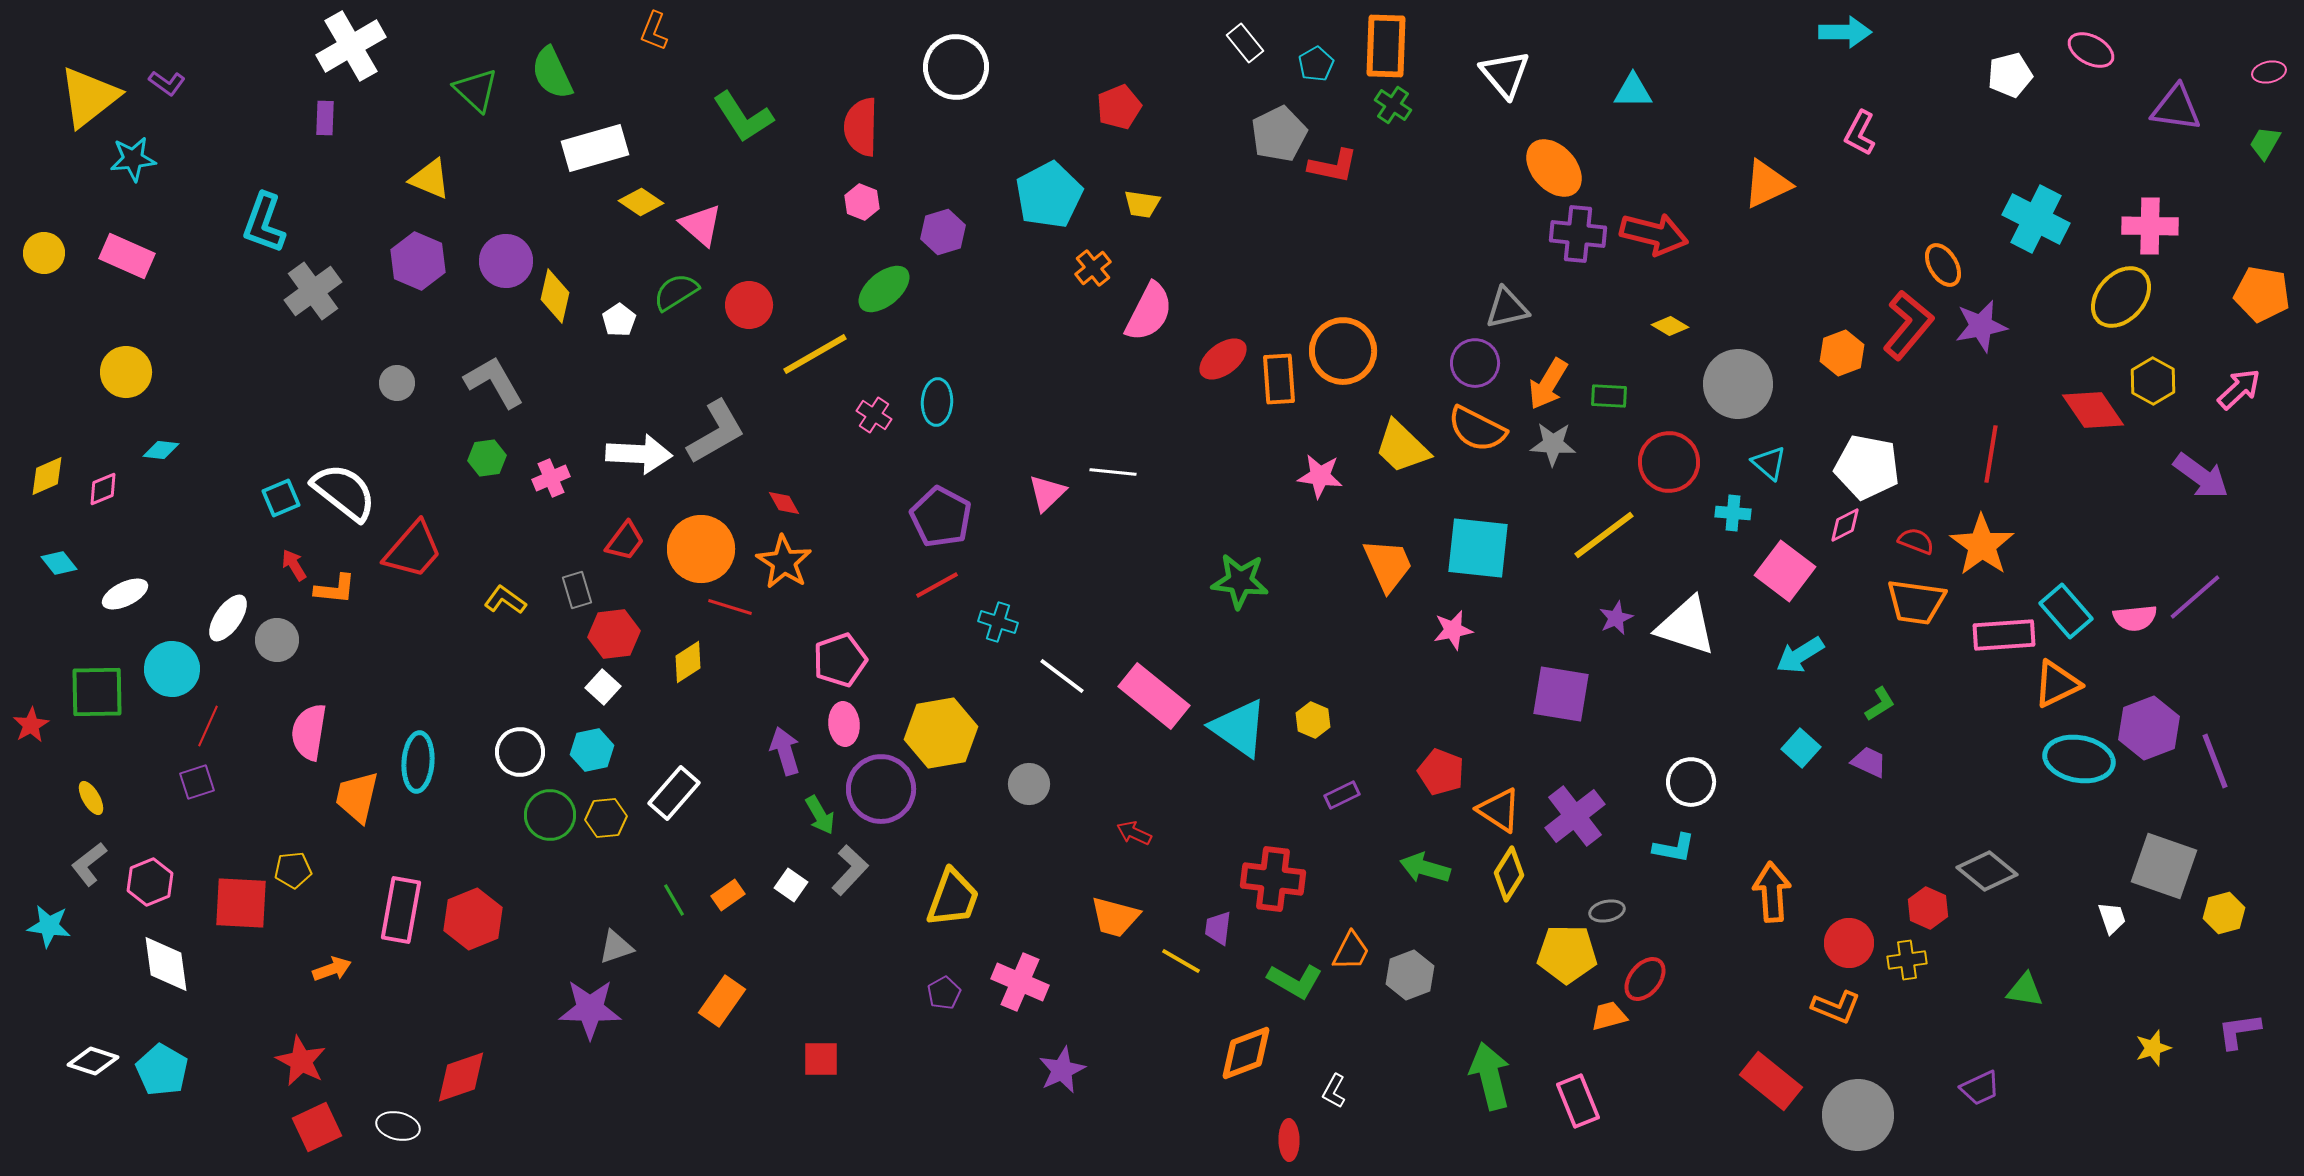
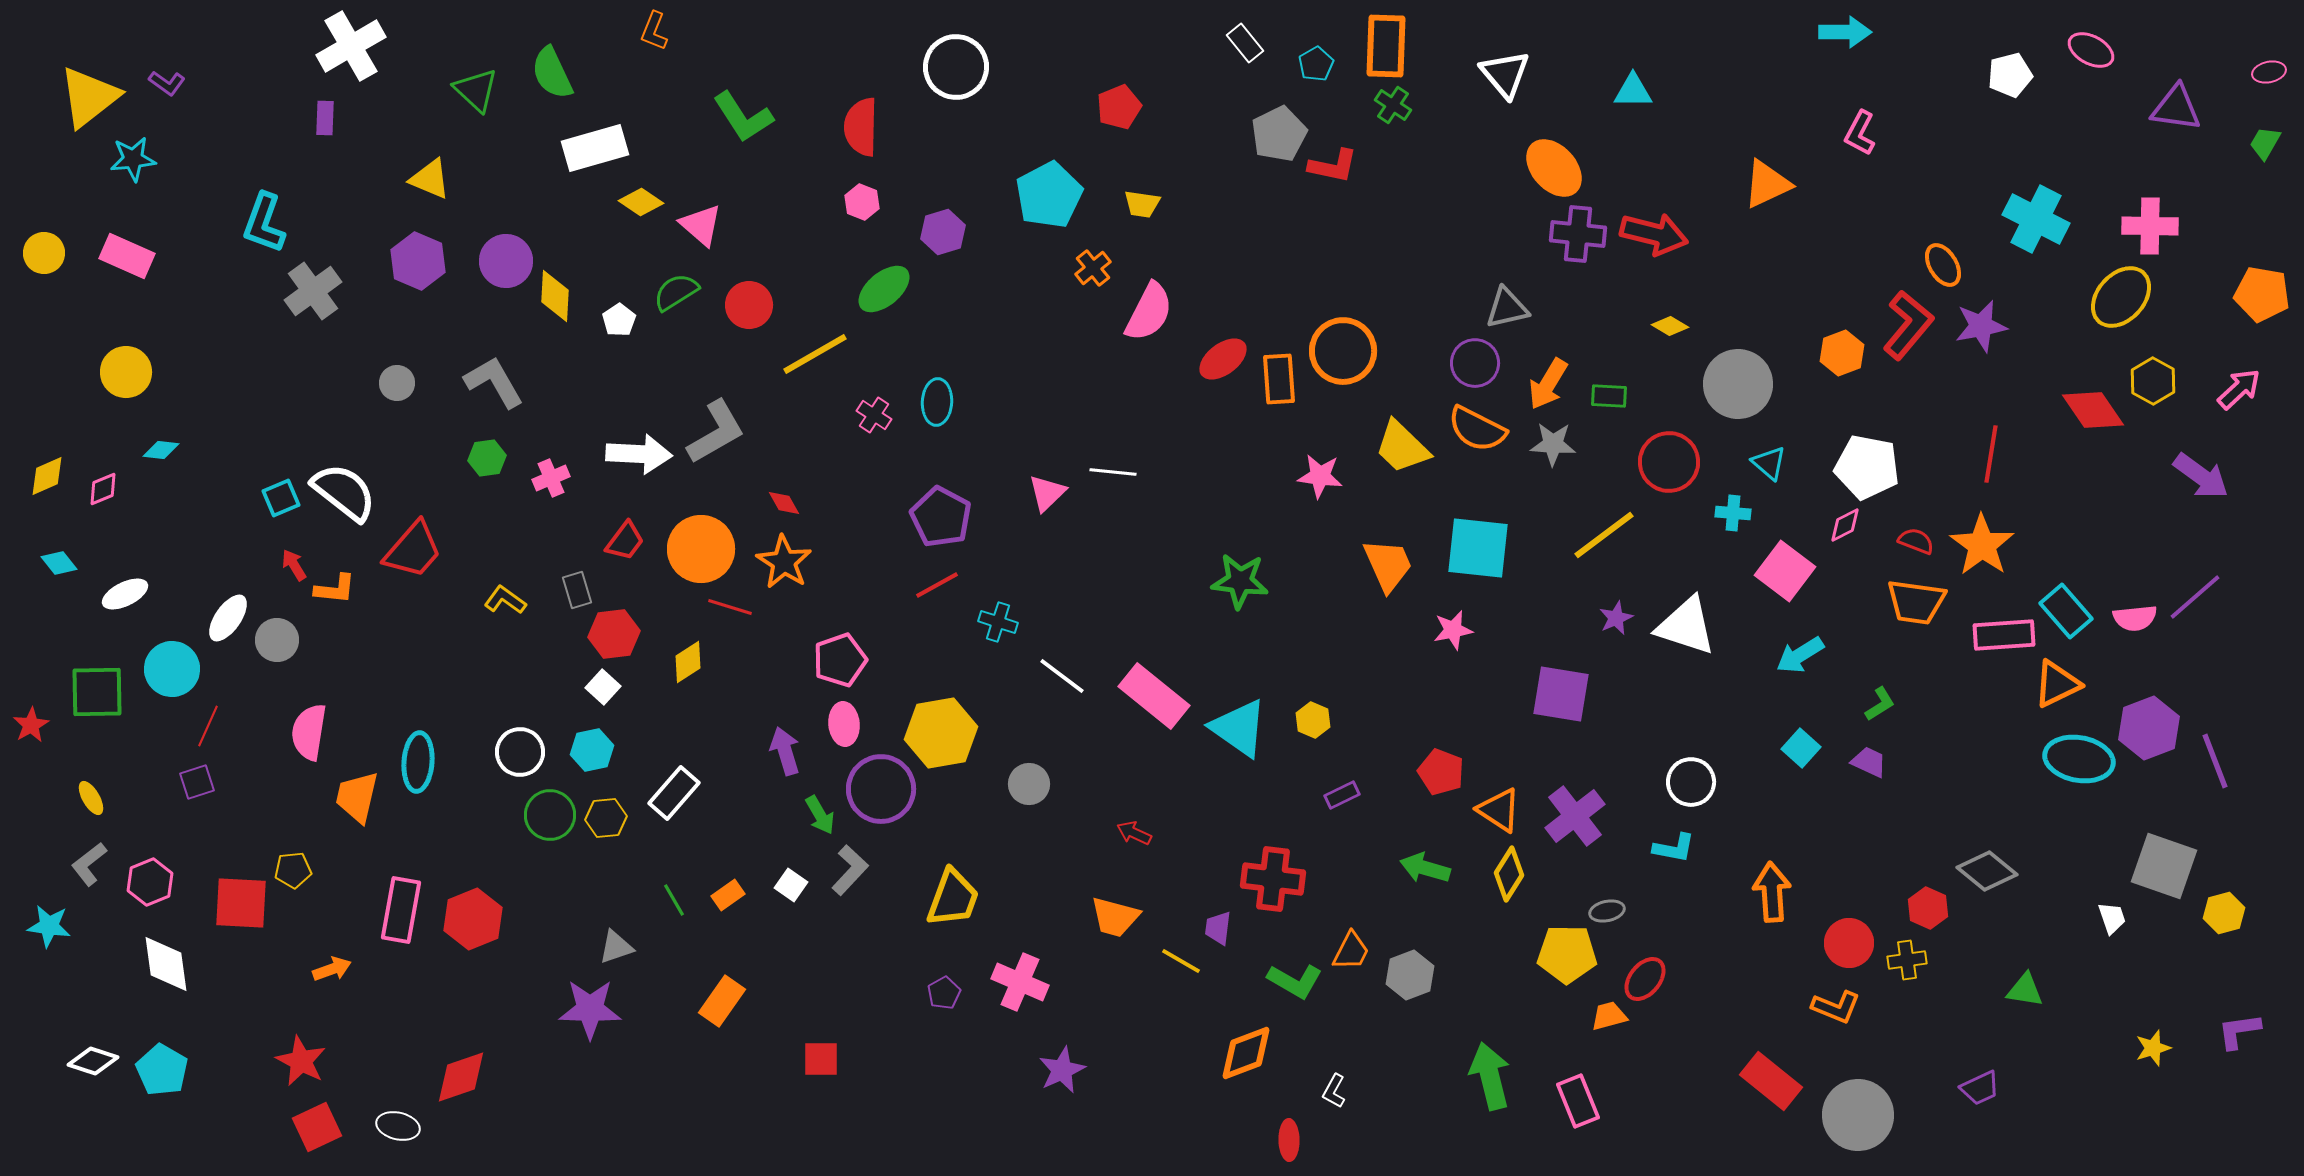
yellow diamond at (555, 296): rotated 10 degrees counterclockwise
